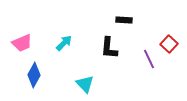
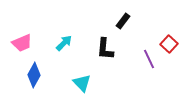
black rectangle: moved 1 px left, 1 px down; rotated 56 degrees counterclockwise
black L-shape: moved 4 px left, 1 px down
cyan triangle: moved 3 px left, 1 px up
